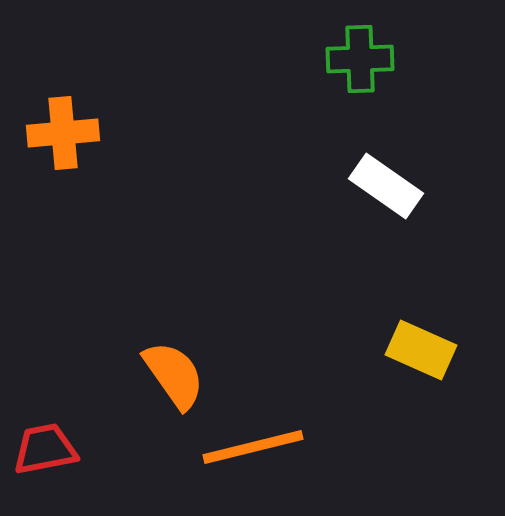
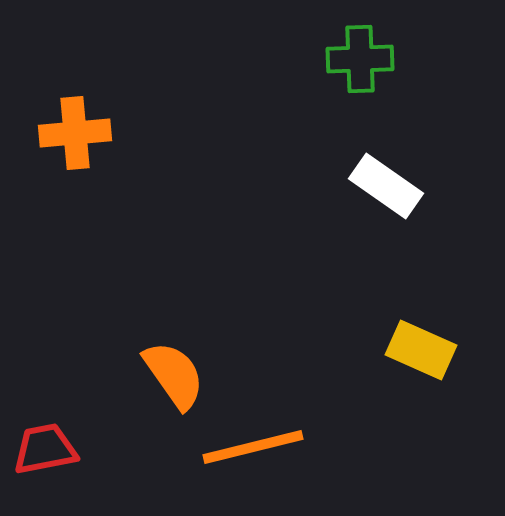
orange cross: moved 12 px right
